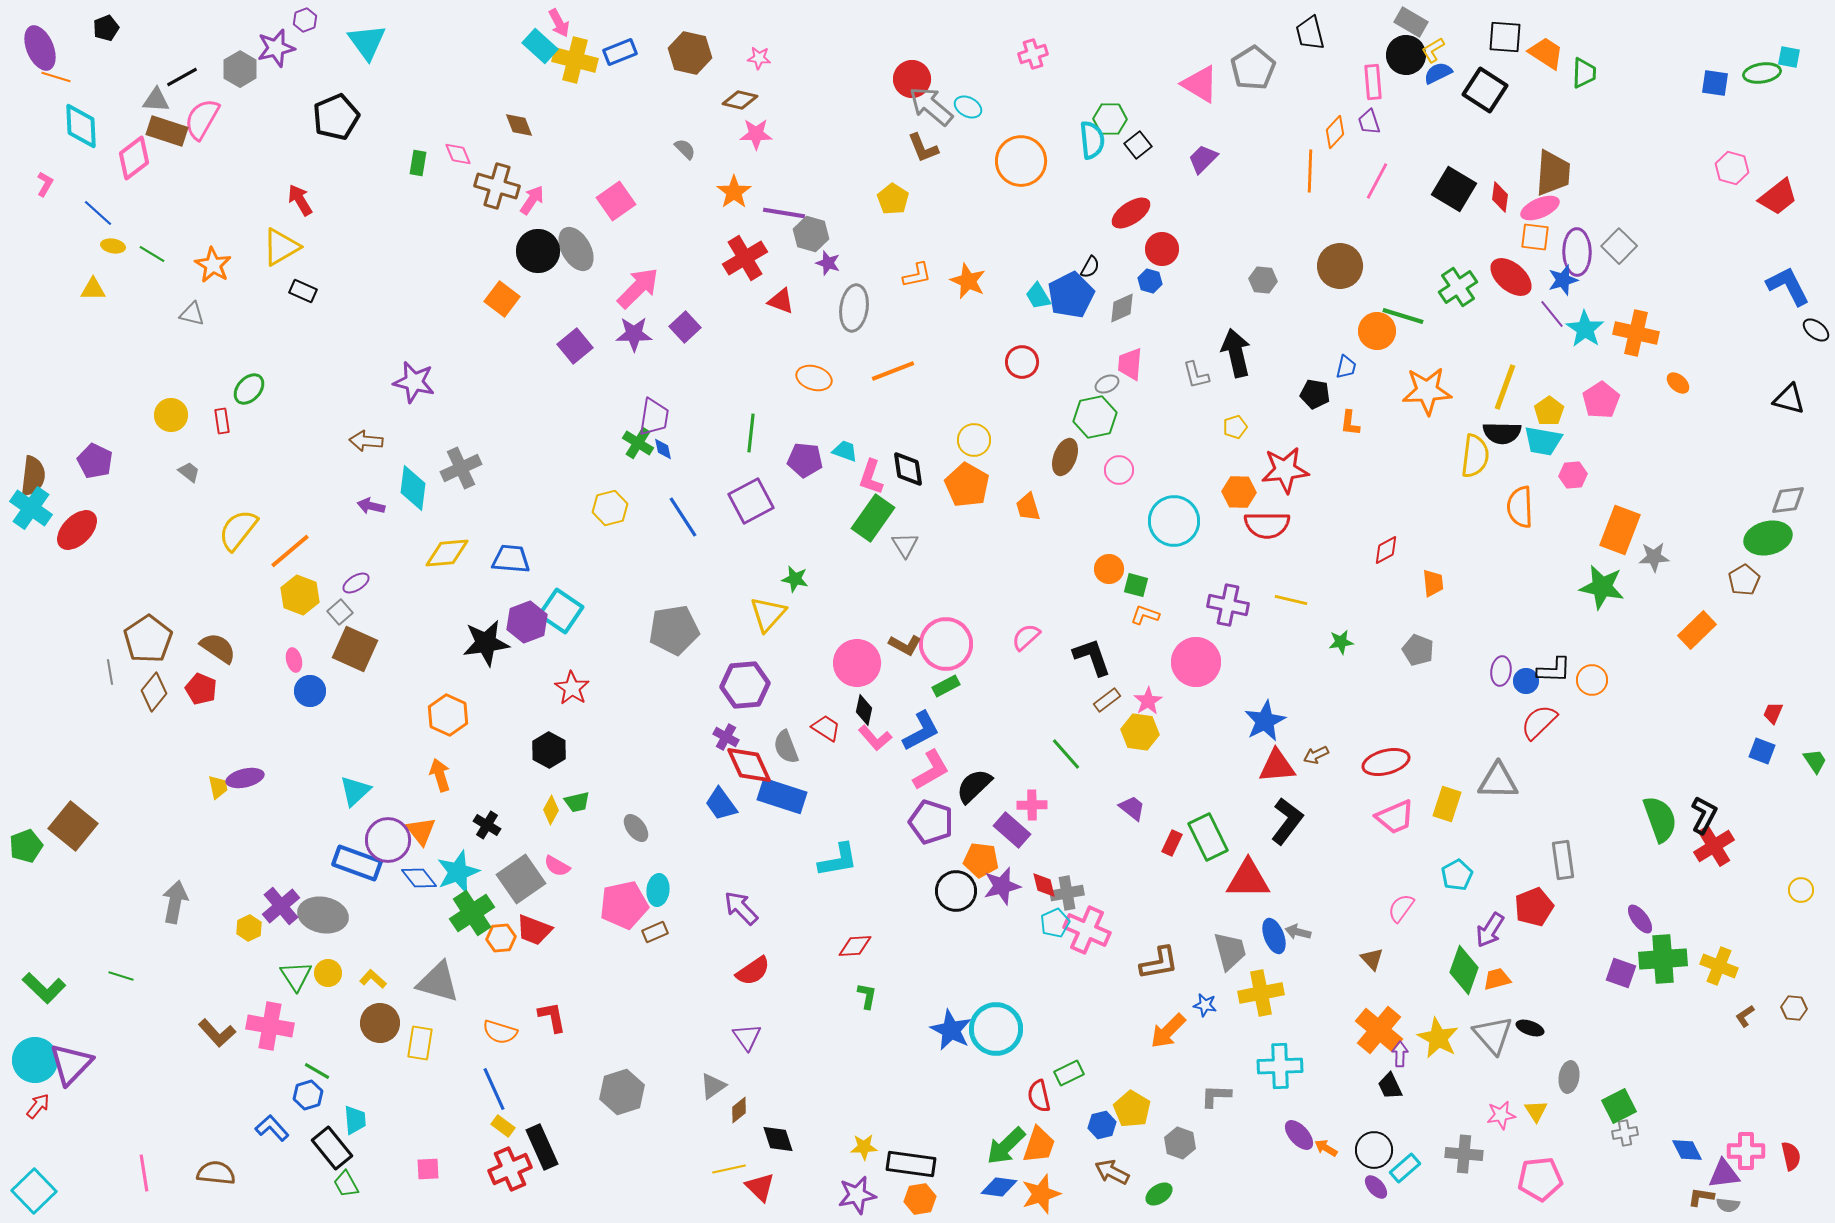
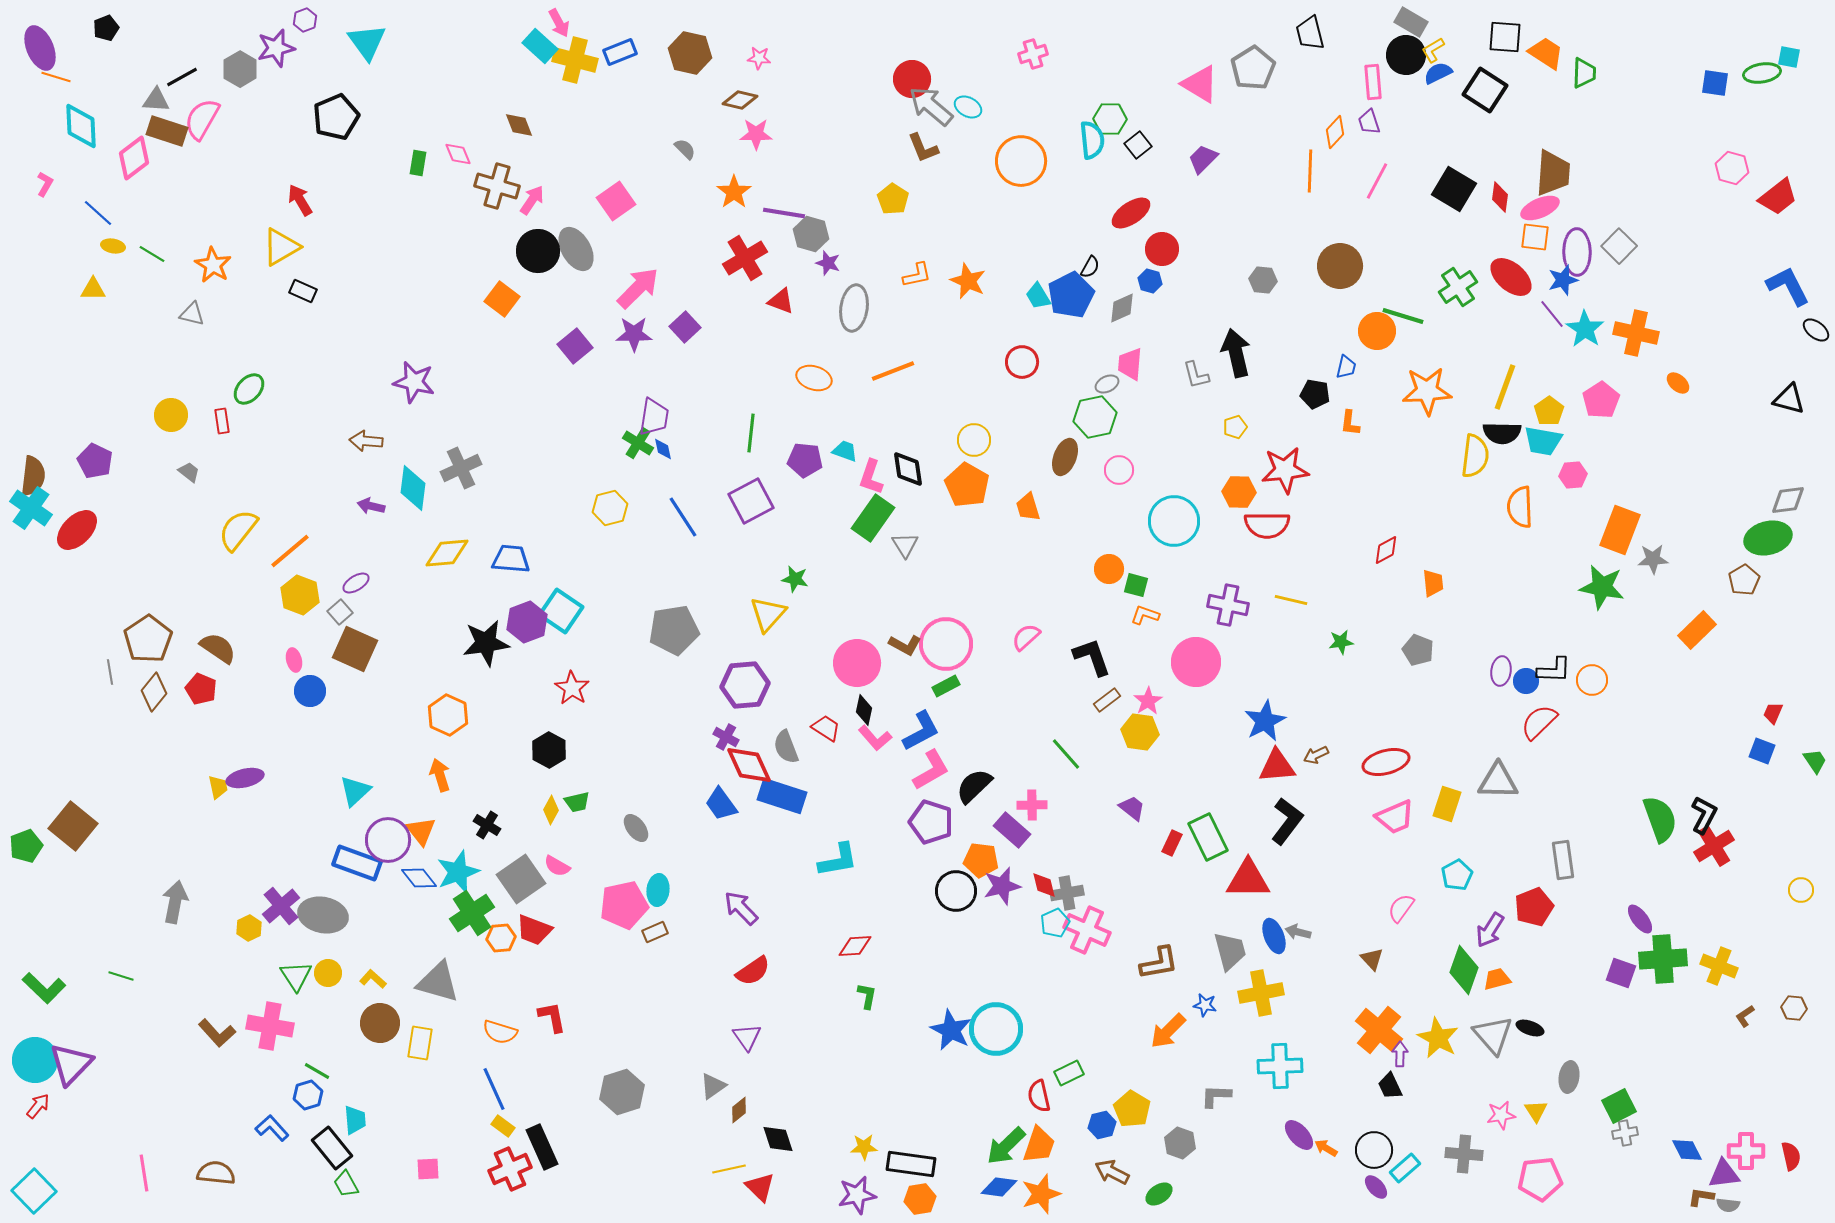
gray star at (1654, 557): moved 1 px left, 2 px down
